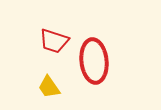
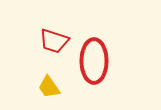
red ellipse: rotated 6 degrees clockwise
